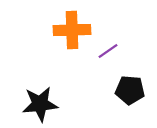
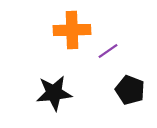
black pentagon: rotated 16 degrees clockwise
black star: moved 14 px right, 11 px up
